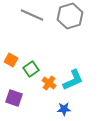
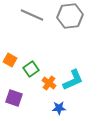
gray hexagon: rotated 10 degrees clockwise
orange square: moved 1 px left
blue star: moved 5 px left, 1 px up
